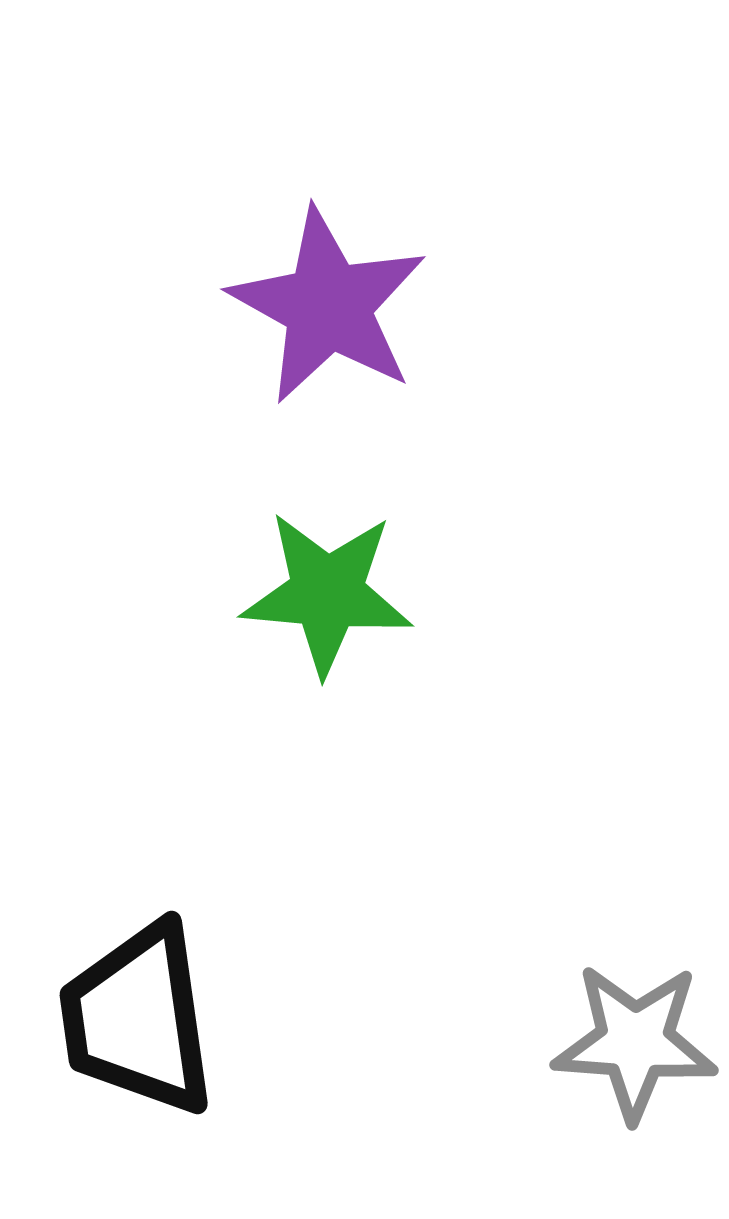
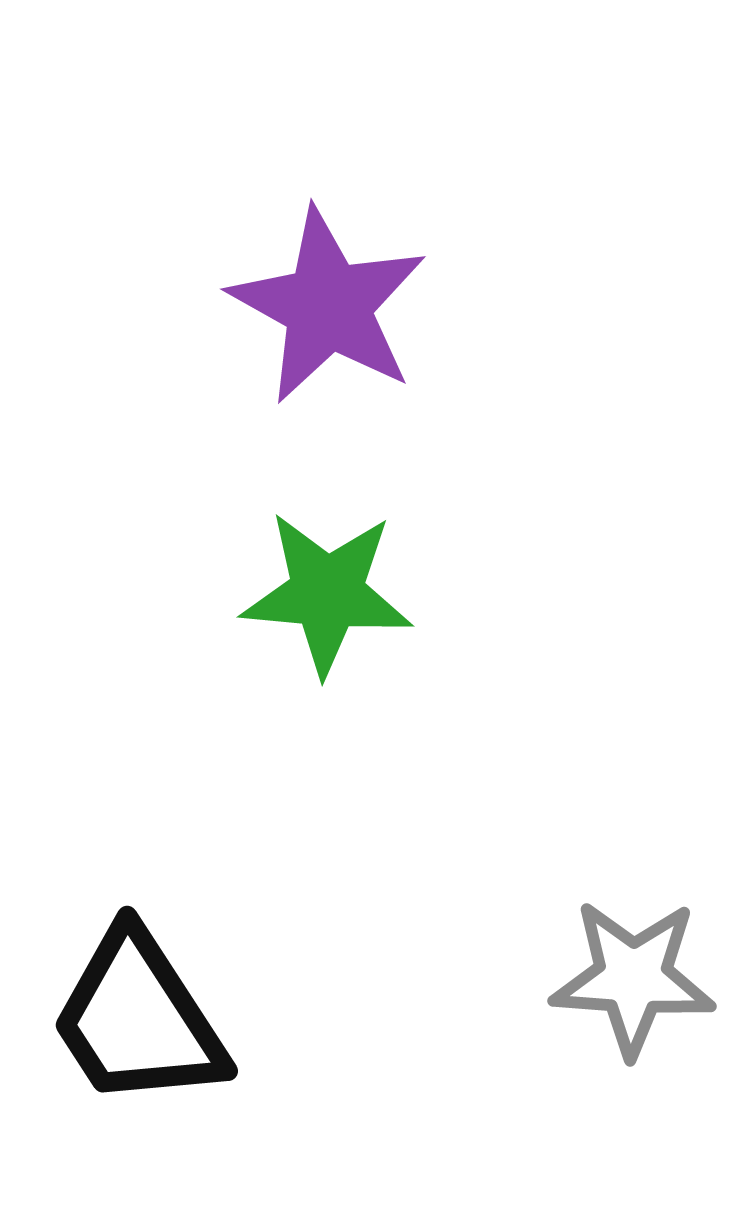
black trapezoid: rotated 25 degrees counterclockwise
gray star: moved 2 px left, 64 px up
